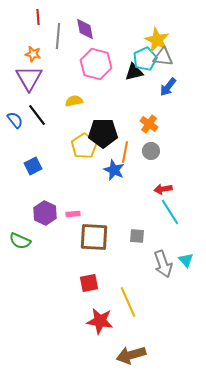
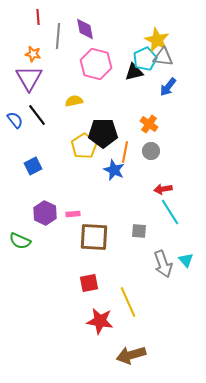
gray square: moved 2 px right, 5 px up
